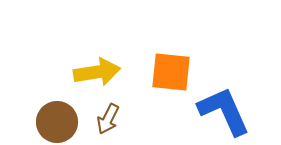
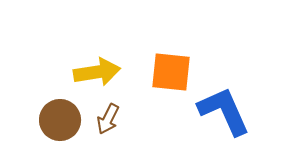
brown circle: moved 3 px right, 2 px up
